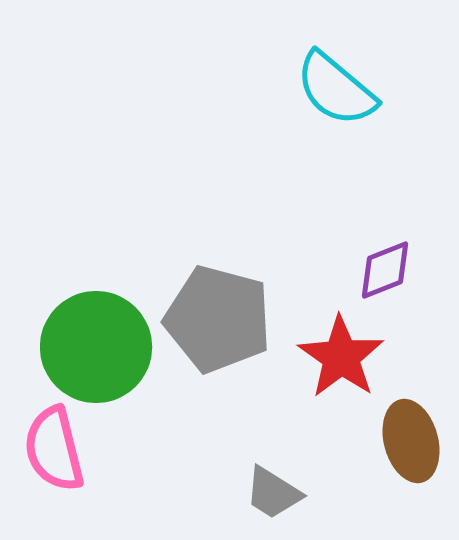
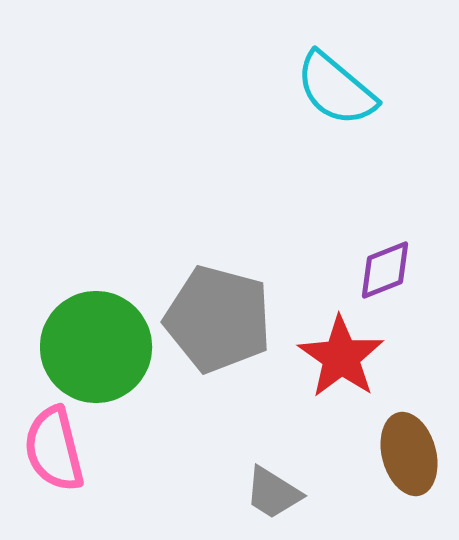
brown ellipse: moved 2 px left, 13 px down
